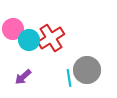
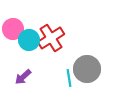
gray circle: moved 1 px up
